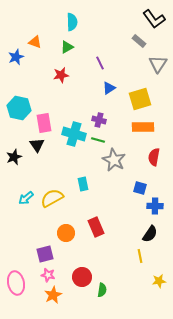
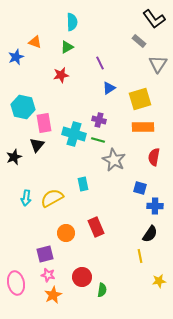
cyan hexagon: moved 4 px right, 1 px up
black triangle: rotated 14 degrees clockwise
cyan arrow: rotated 42 degrees counterclockwise
